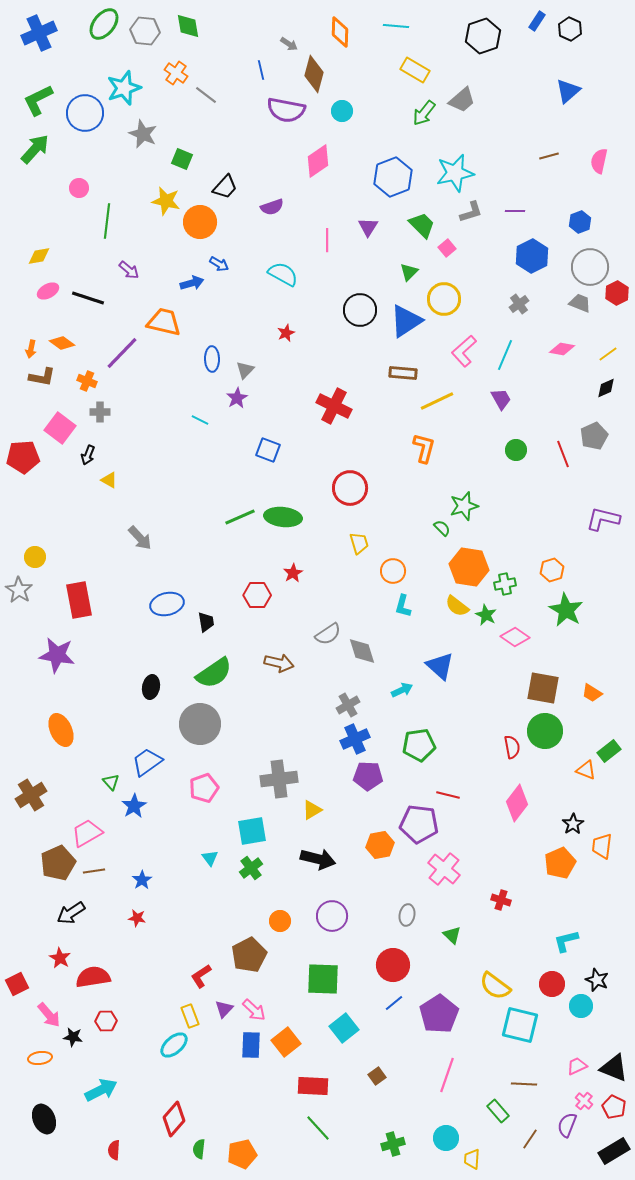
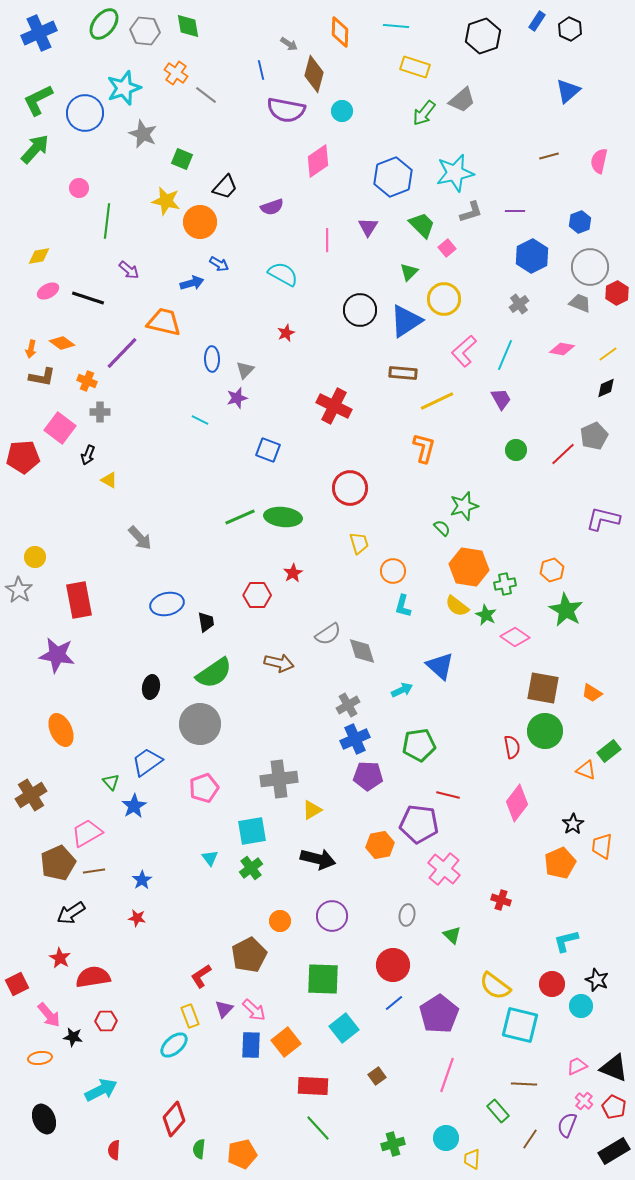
yellow rectangle at (415, 70): moved 3 px up; rotated 12 degrees counterclockwise
purple star at (237, 398): rotated 15 degrees clockwise
red line at (563, 454): rotated 68 degrees clockwise
